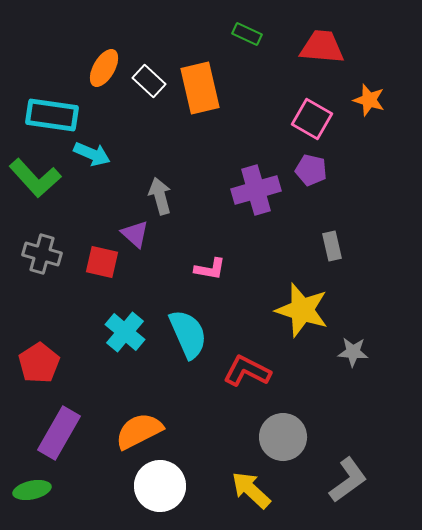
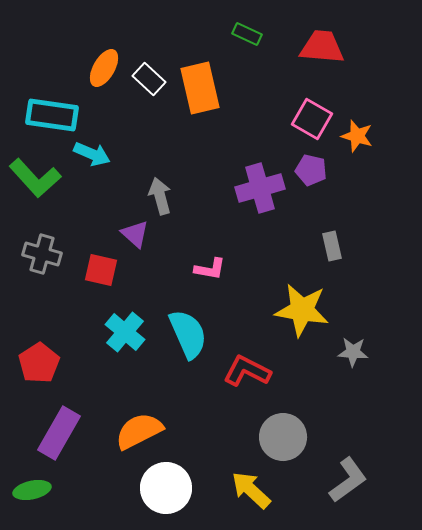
white rectangle: moved 2 px up
orange star: moved 12 px left, 36 px down
purple cross: moved 4 px right, 2 px up
red square: moved 1 px left, 8 px down
yellow star: rotated 8 degrees counterclockwise
white circle: moved 6 px right, 2 px down
